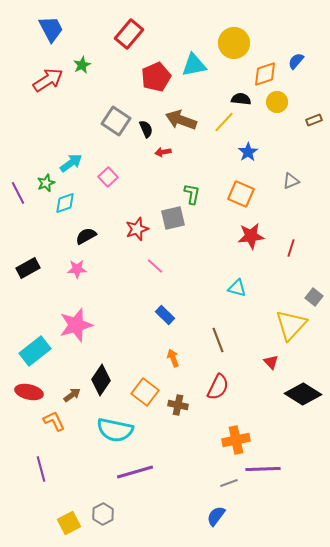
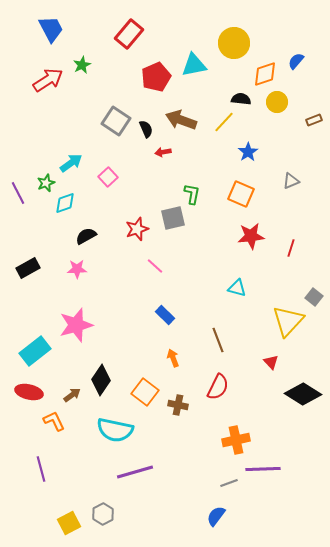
yellow triangle at (291, 325): moved 3 px left, 4 px up
